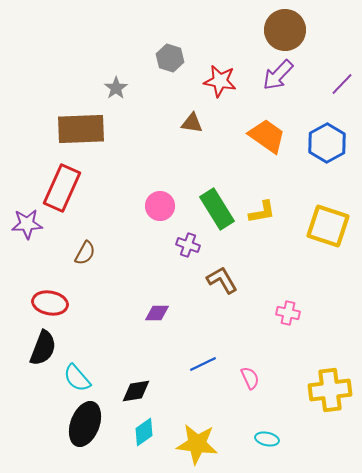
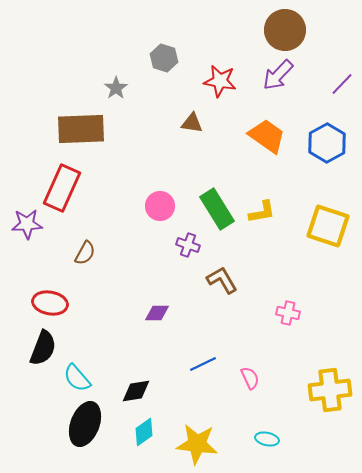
gray hexagon: moved 6 px left
